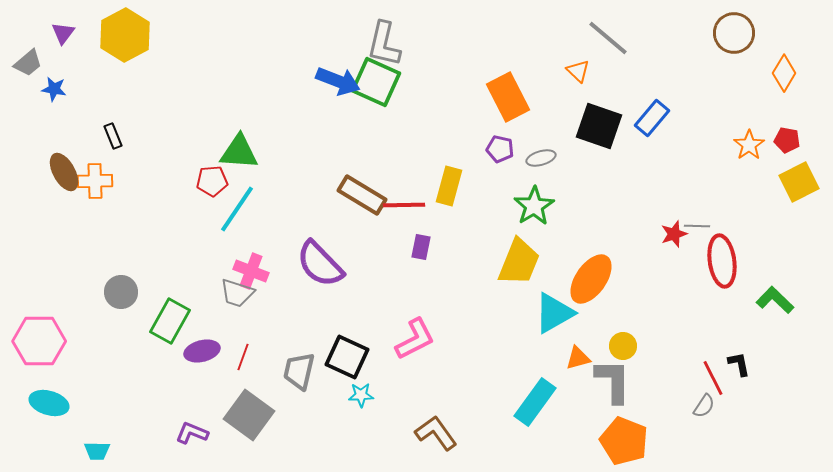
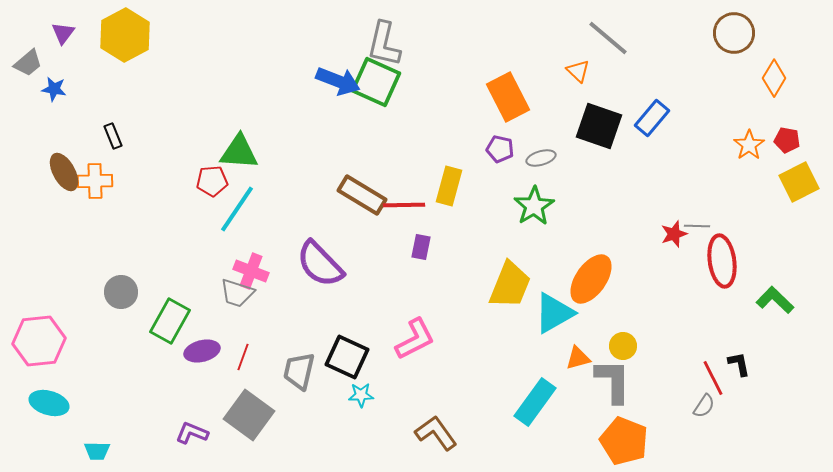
orange diamond at (784, 73): moved 10 px left, 5 px down
yellow trapezoid at (519, 262): moved 9 px left, 23 px down
pink hexagon at (39, 341): rotated 6 degrees counterclockwise
